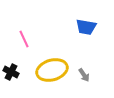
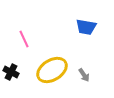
yellow ellipse: rotated 16 degrees counterclockwise
